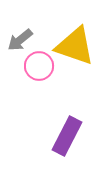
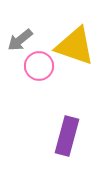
purple rectangle: rotated 12 degrees counterclockwise
